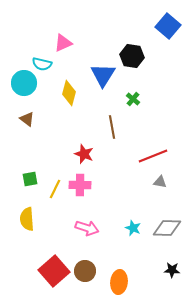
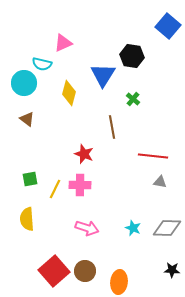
red line: rotated 28 degrees clockwise
